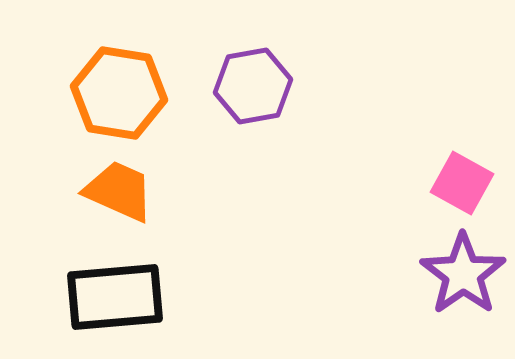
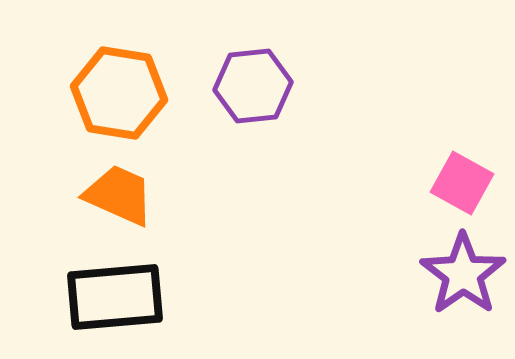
purple hexagon: rotated 4 degrees clockwise
orange trapezoid: moved 4 px down
